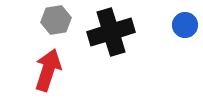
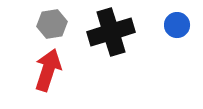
gray hexagon: moved 4 px left, 4 px down
blue circle: moved 8 px left
